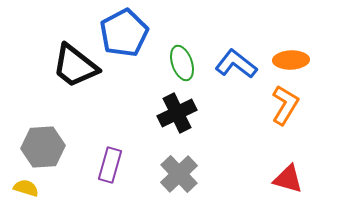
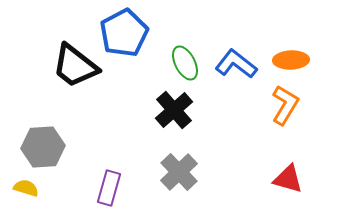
green ellipse: moved 3 px right; rotated 8 degrees counterclockwise
black cross: moved 3 px left, 3 px up; rotated 15 degrees counterclockwise
purple rectangle: moved 1 px left, 23 px down
gray cross: moved 2 px up
